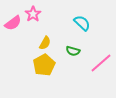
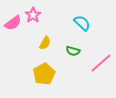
pink star: moved 1 px down
yellow pentagon: moved 9 px down
